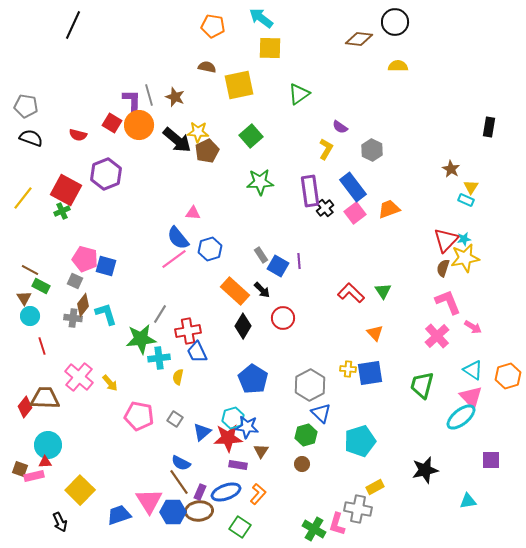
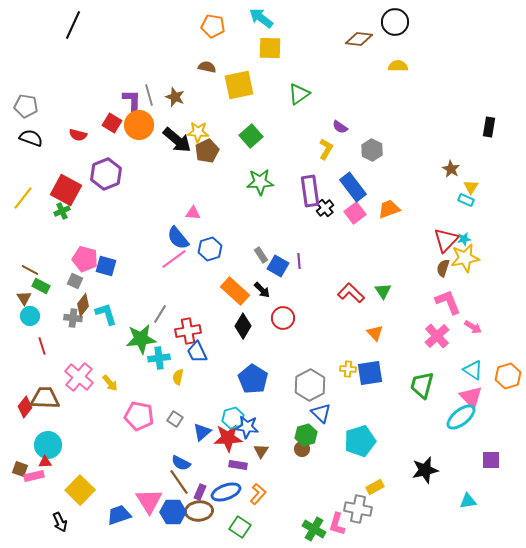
brown circle at (302, 464): moved 15 px up
